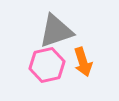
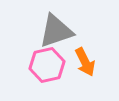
orange arrow: moved 2 px right; rotated 8 degrees counterclockwise
